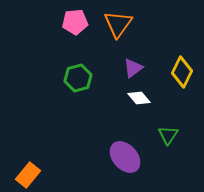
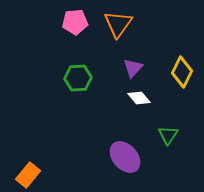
purple triangle: rotated 10 degrees counterclockwise
green hexagon: rotated 12 degrees clockwise
